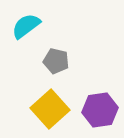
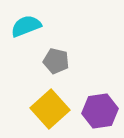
cyan semicircle: rotated 16 degrees clockwise
purple hexagon: moved 1 px down
